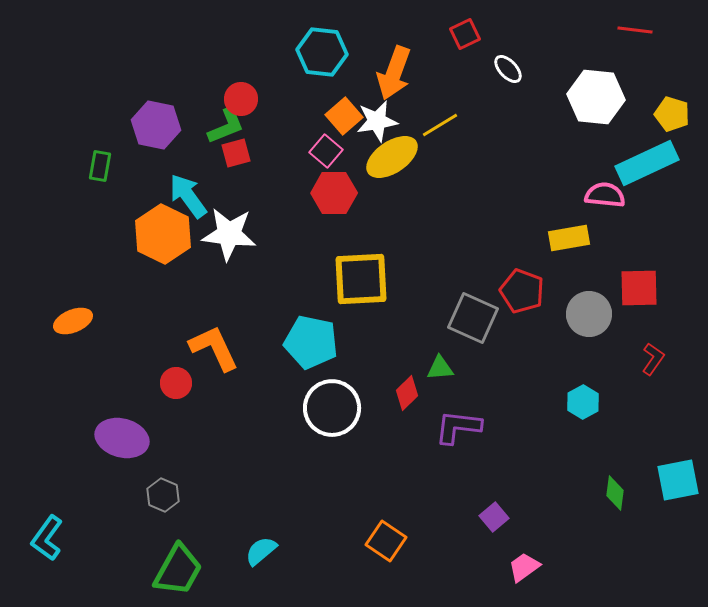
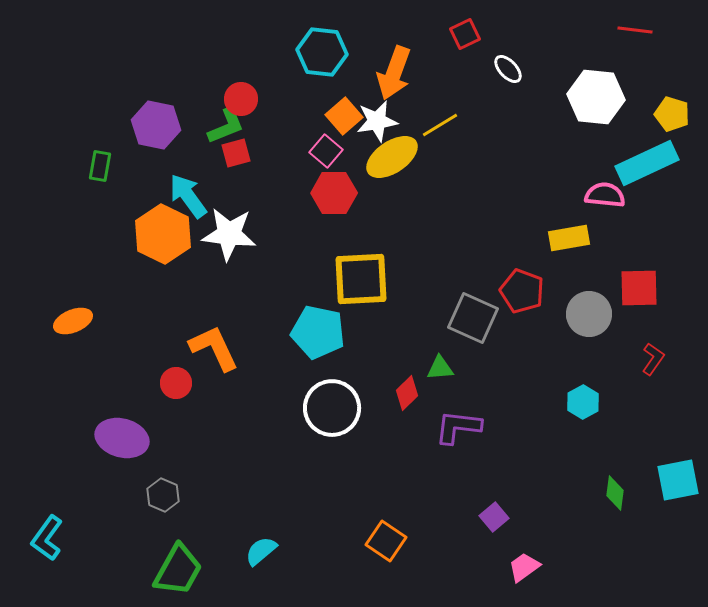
cyan pentagon at (311, 342): moved 7 px right, 10 px up
